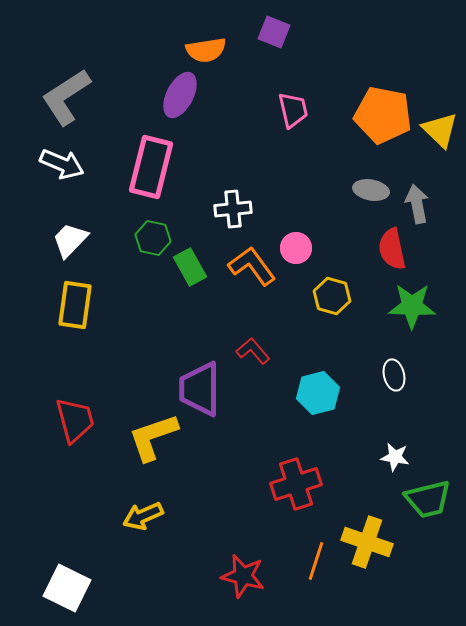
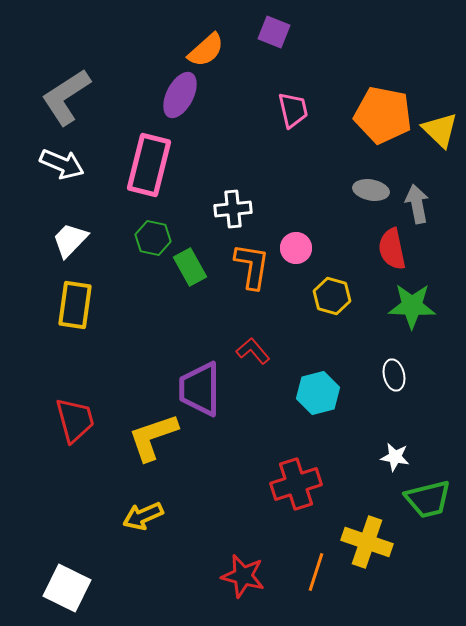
orange semicircle: rotated 33 degrees counterclockwise
pink rectangle: moved 2 px left, 2 px up
orange L-shape: rotated 45 degrees clockwise
orange line: moved 11 px down
